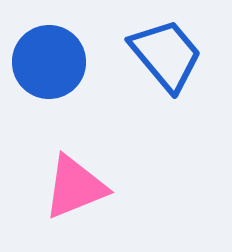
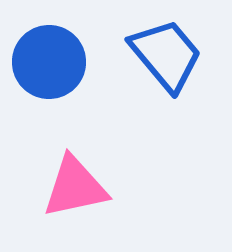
pink triangle: rotated 10 degrees clockwise
